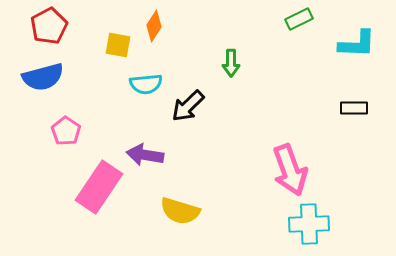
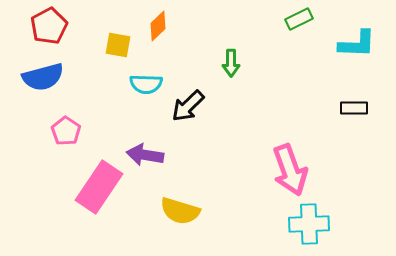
orange diamond: moved 4 px right; rotated 12 degrees clockwise
cyan semicircle: rotated 8 degrees clockwise
